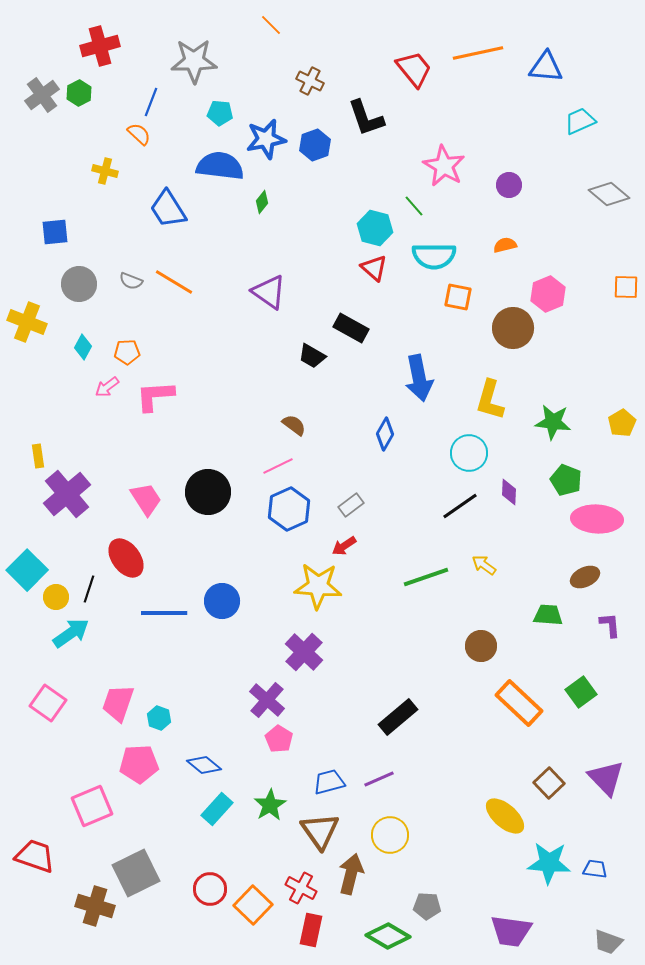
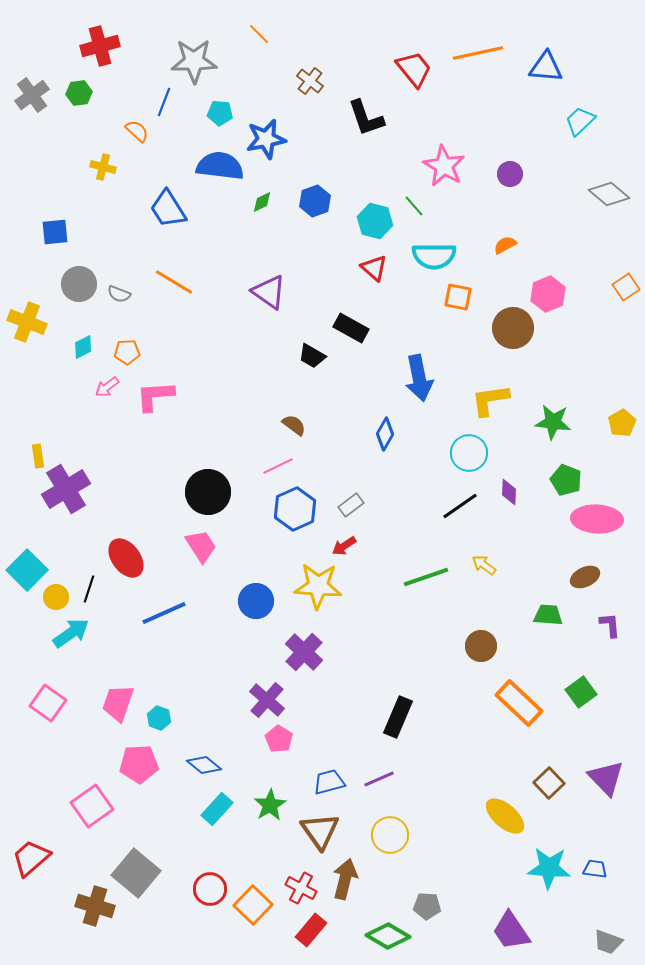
orange line at (271, 25): moved 12 px left, 9 px down
brown cross at (310, 81): rotated 12 degrees clockwise
green hexagon at (79, 93): rotated 20 degrees clockwise
gray cross at (42, 95): moved 10 px left
blue line at (151, 102): moved 13 px right
cyan trapezoid at (580, 121): rotated 20 degrees counterclockwise
orange semicircle at (139, 134): moved 2 px left, 3 px up
blue hexagon at (315, 145): moved 56 px down
yellow cross at (105, 171): moved 2 px left, 4 px up
purple circle at (509, 185): moved 1 px right, 11 px up
green diamond at (262, 202): rotated 25 degrees clockwise
cyan hexagon at (375, 228): moved 7 px up
orange semicircle at (505, 245): rotated 15 degrees counterclockwise
gray semicircle at (131, 281): moved 12 px left, 13 px down
orange square at (626, 287): rotated 36 degrees counterclockwise
cyan diamond at (83, 347): rotated 35 degrees clockwise
yellow L-shape at (490, 400): rotated 66 degrees clockwise
purple cross at (67, 494): moved 1 px left, 5 px up; rotated 9 degrees clockwise
pink trapezoid at (146, 499): moved 55 px right, 47 px down
blue hexagon at (289, 509): moved 6 px right
blue circle at (222, 601): moved 34 px right
blue line at (164, 613): rotated 24 degrees counterclockwise
black rectangle at (398, 717): rotated 27 degrees counterclockwise
pink square at (92, 806): rotated 12 degrees counterclockwise
red trapezoid at (35, 856): moved 4 px left, 2 px down; rotated 60 degrees counterclockwise
cyan star at (549, 863): moved 5 px down
gray square at (136, 873): rotated 24 degrees counterclockwise
brown arrow at (351, 874): moved 6 px left, 5 px down
red rectangle at (311, 930): rotated 28 degrees clockwise
purple trapezoid at (511, 931): rotated 48 degrees clockwise
